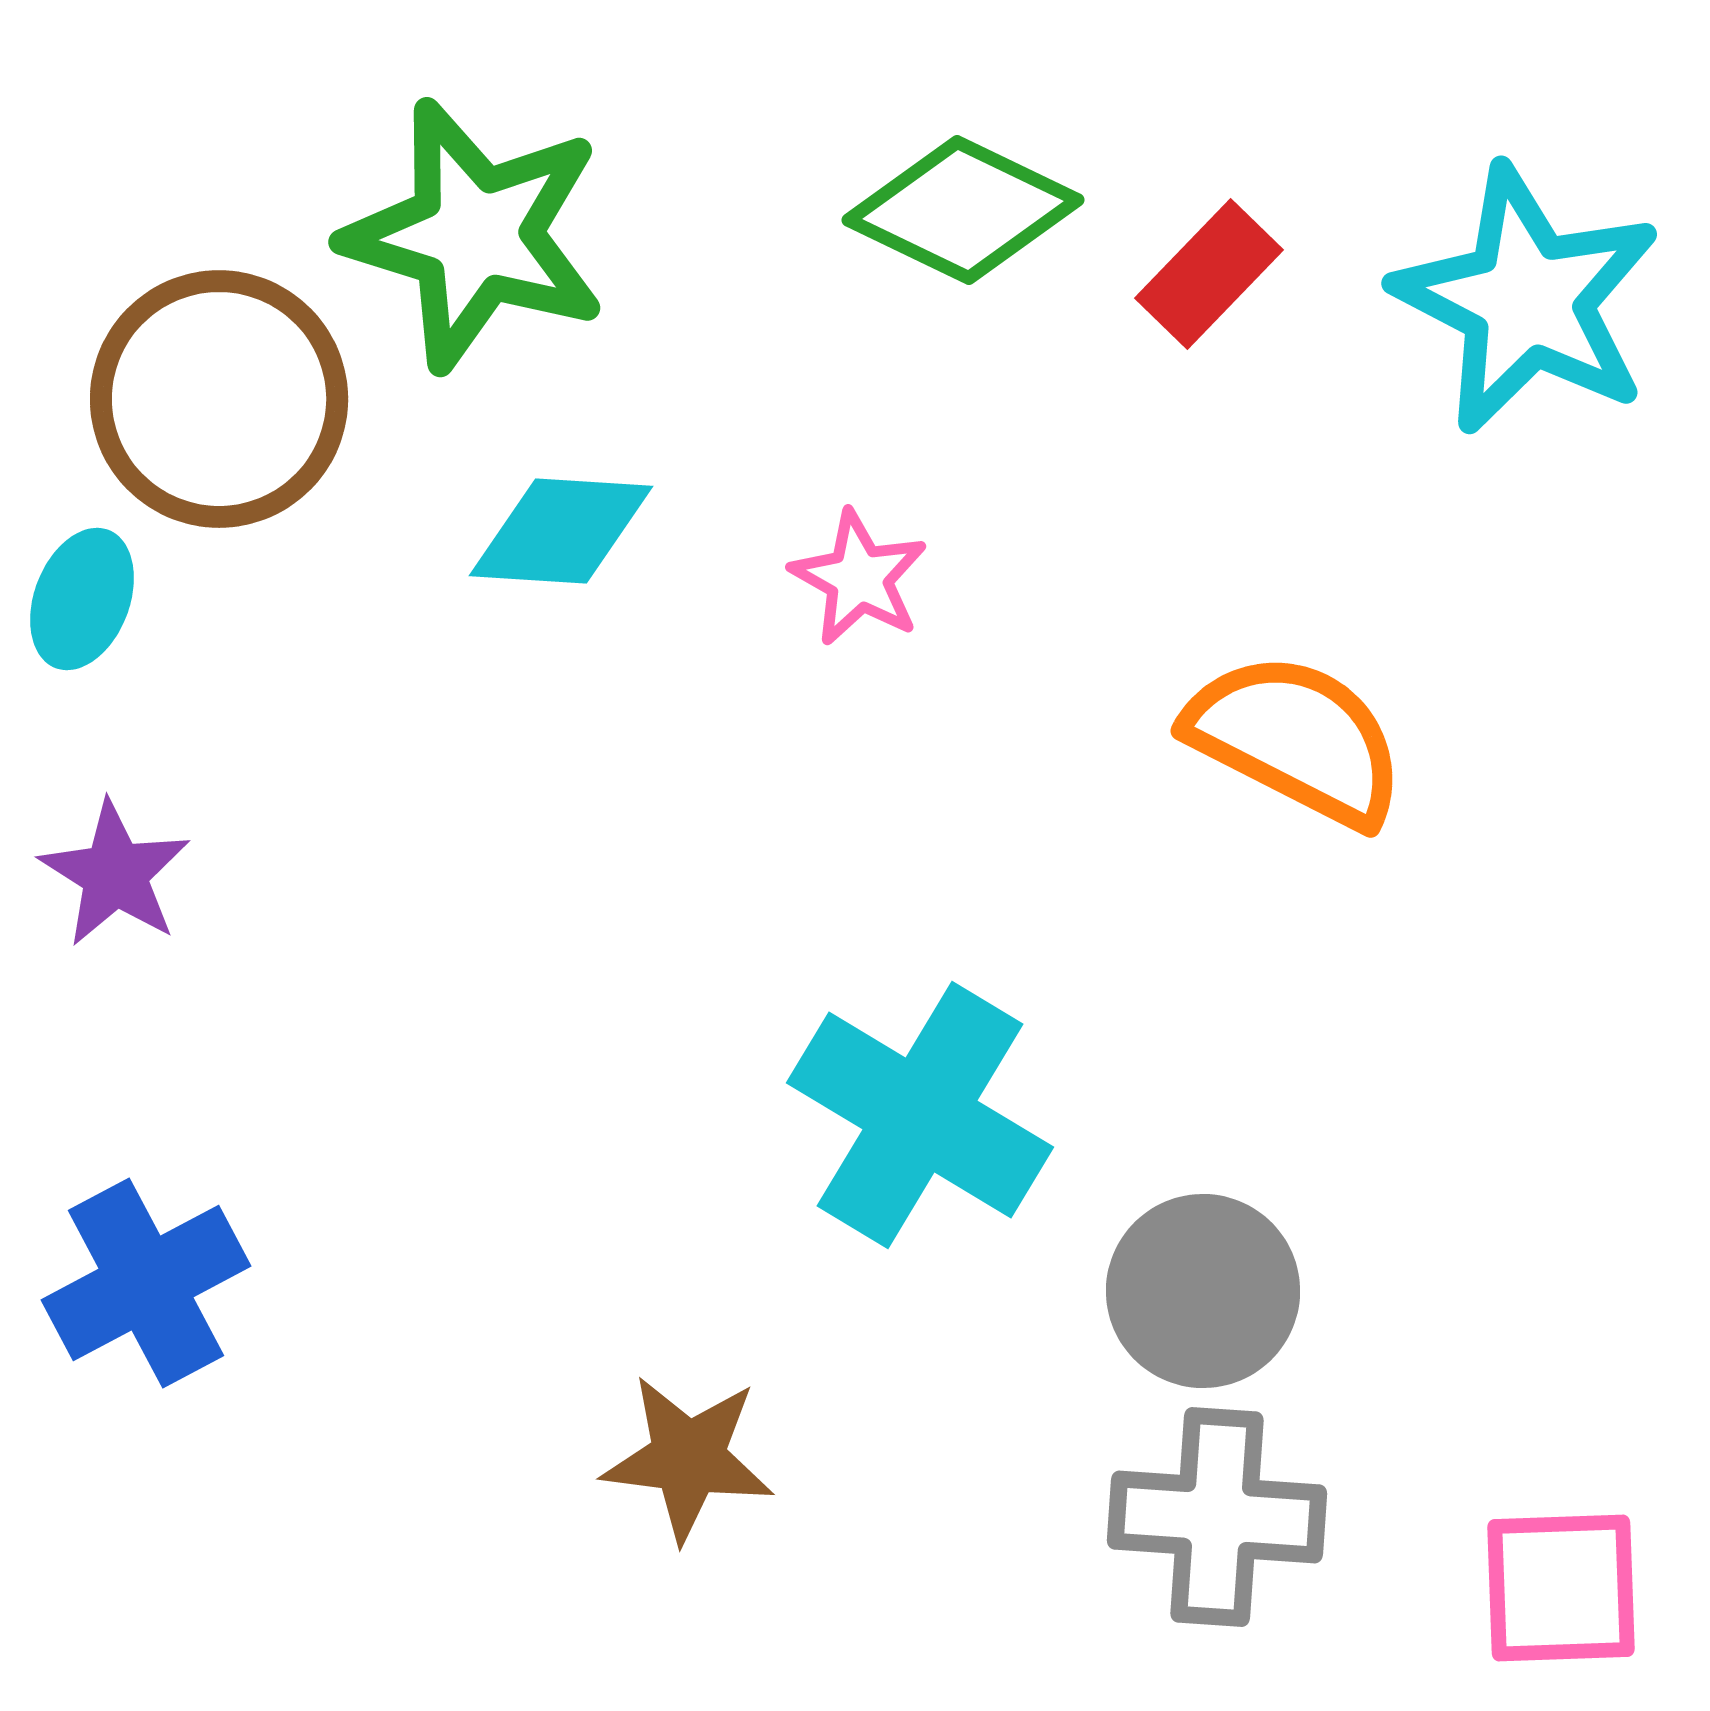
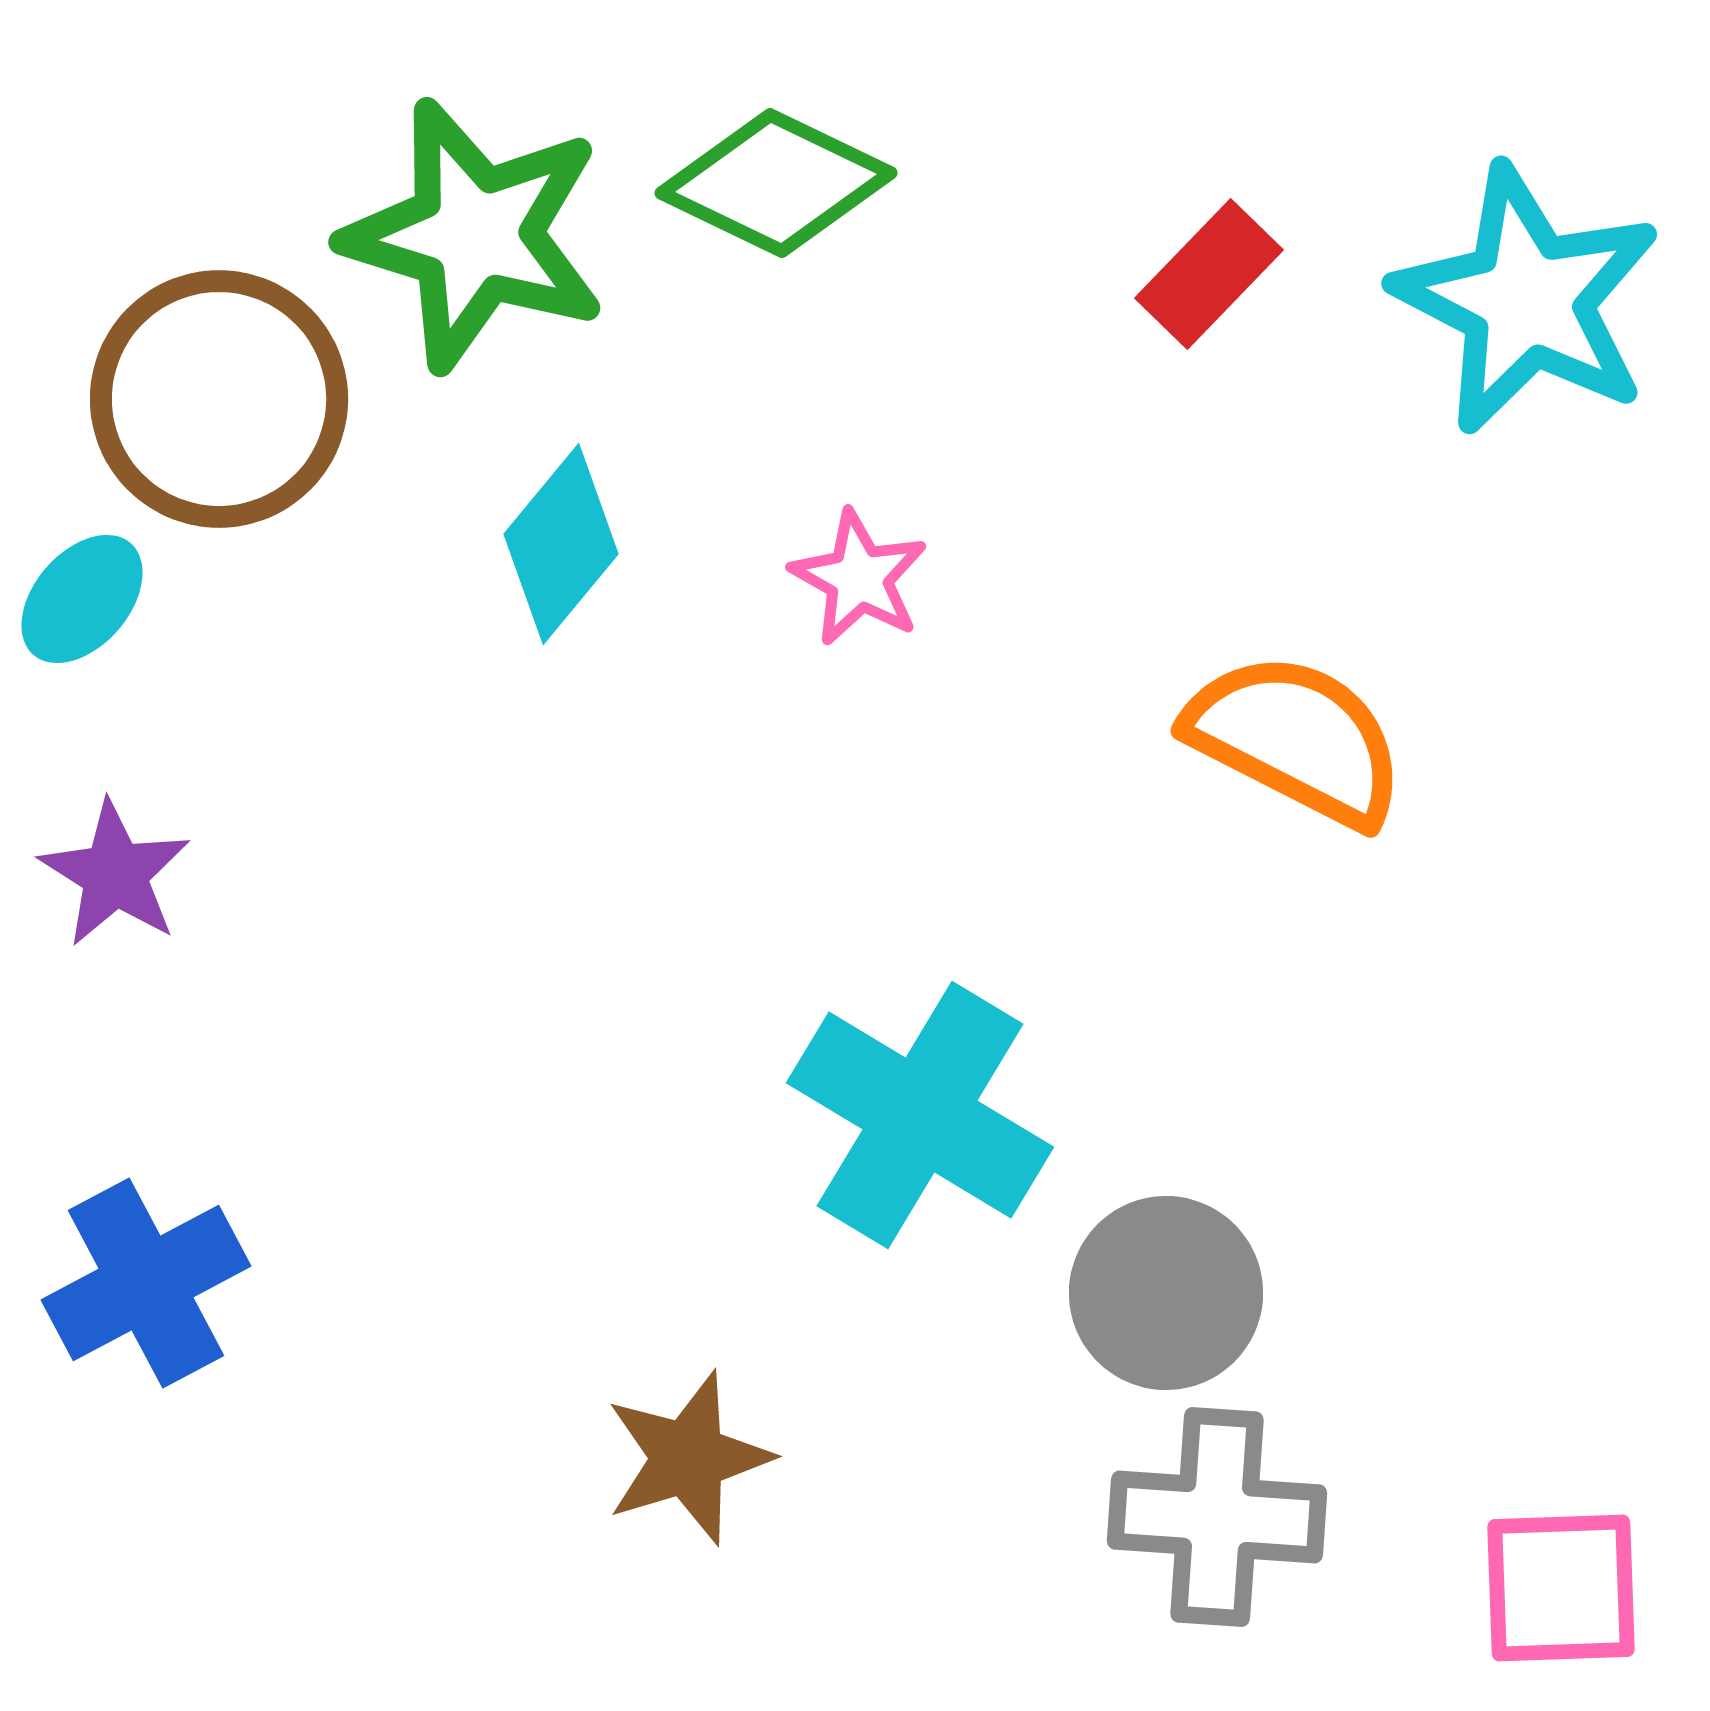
green diamond: moved 187 px left, 27 px up
cyan diamond: moved 13 px down; rotated 54 degrees counterclockwise
cyan ellipse: rotated 20 degrees clockwise
gray circle: moved 37 px left, 2 px down
brown star: rotated 24 degrees counterclockwise
